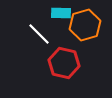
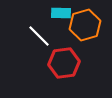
white line: moved 2 px down
red hexagon: rotated 20 degrees counterclockwise
